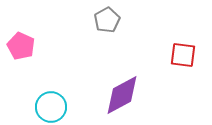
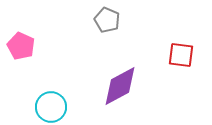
gray pentagon: rotated 20 degrees counterclockwise
red square: moved 2 px left
purple diamond: moved 2 px left, 9 px up
